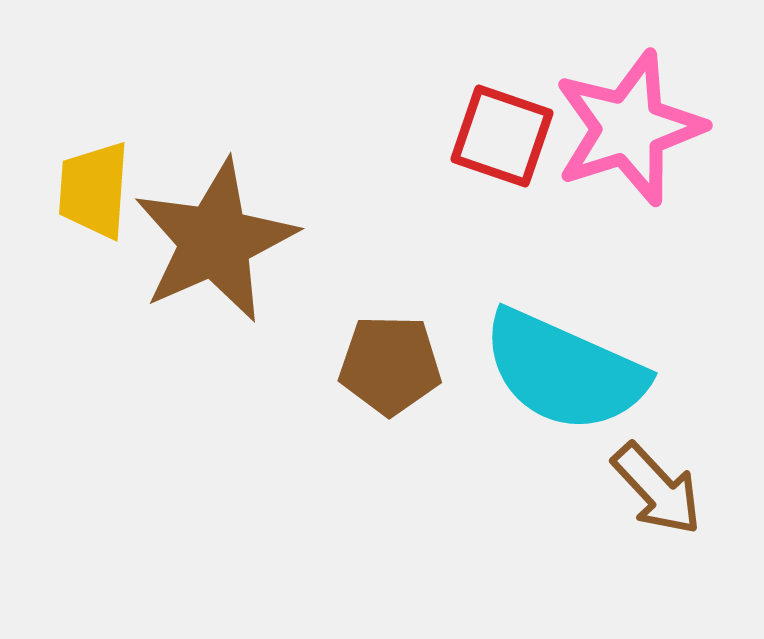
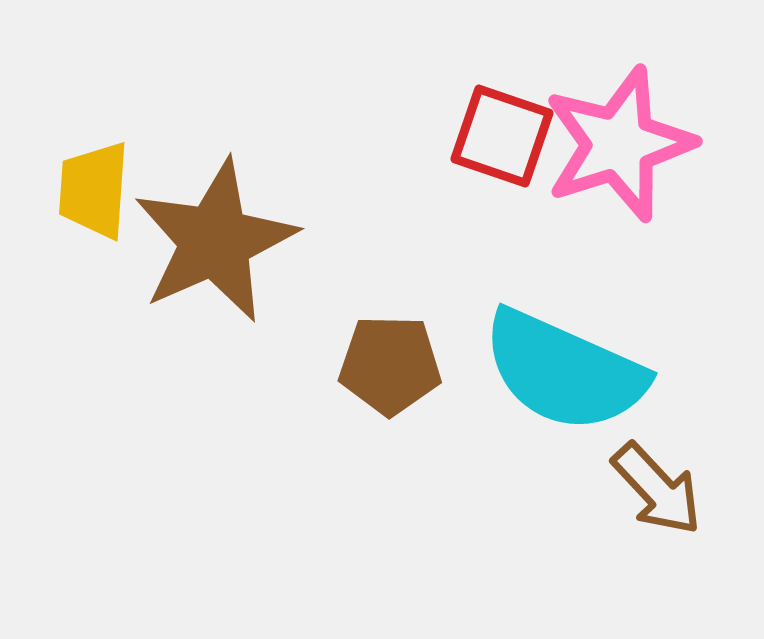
pink star: moved 10 px left, 16 px down
